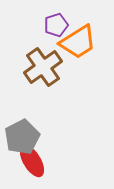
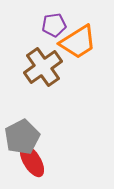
purple pentagon: moved 2 px left; rotated 10 degrees clockwise
